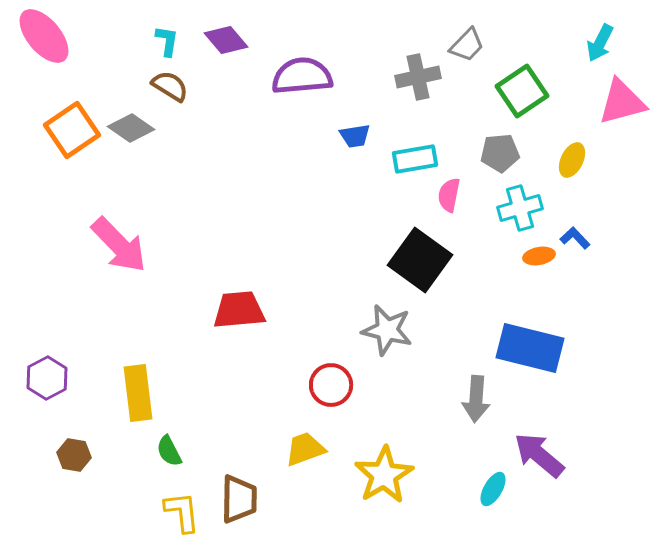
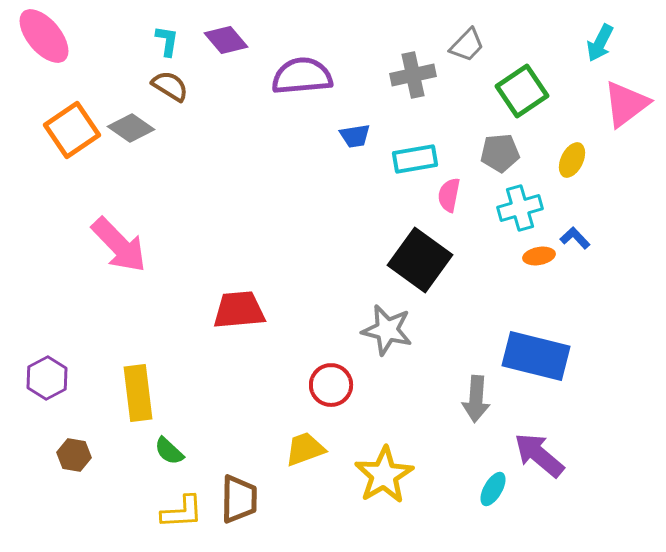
gray cross: moved 5 px left, 2 px up
pink triangle: moved 4 px right, 2 px down; rotated 22 degrees counterclockwise
blue rectangle: moved 6 px right, 8 px down
green semicircle: rotated 20 degrees counterclockwise
yellow L-shape: rotated 93 degrees clockwise
